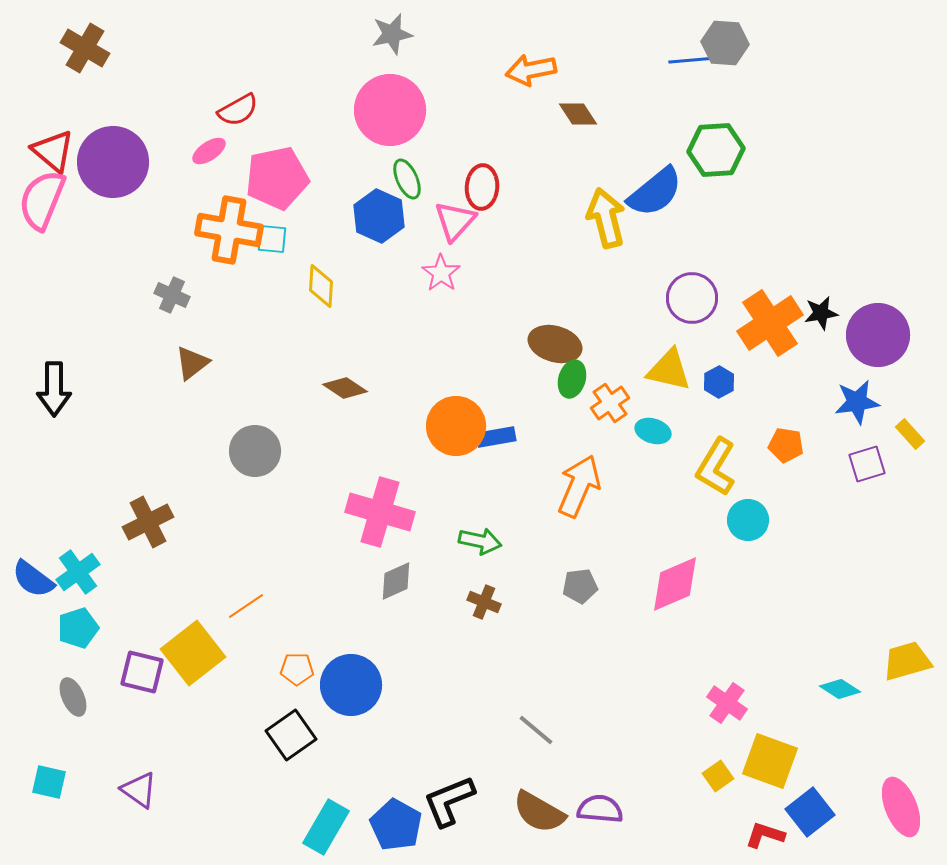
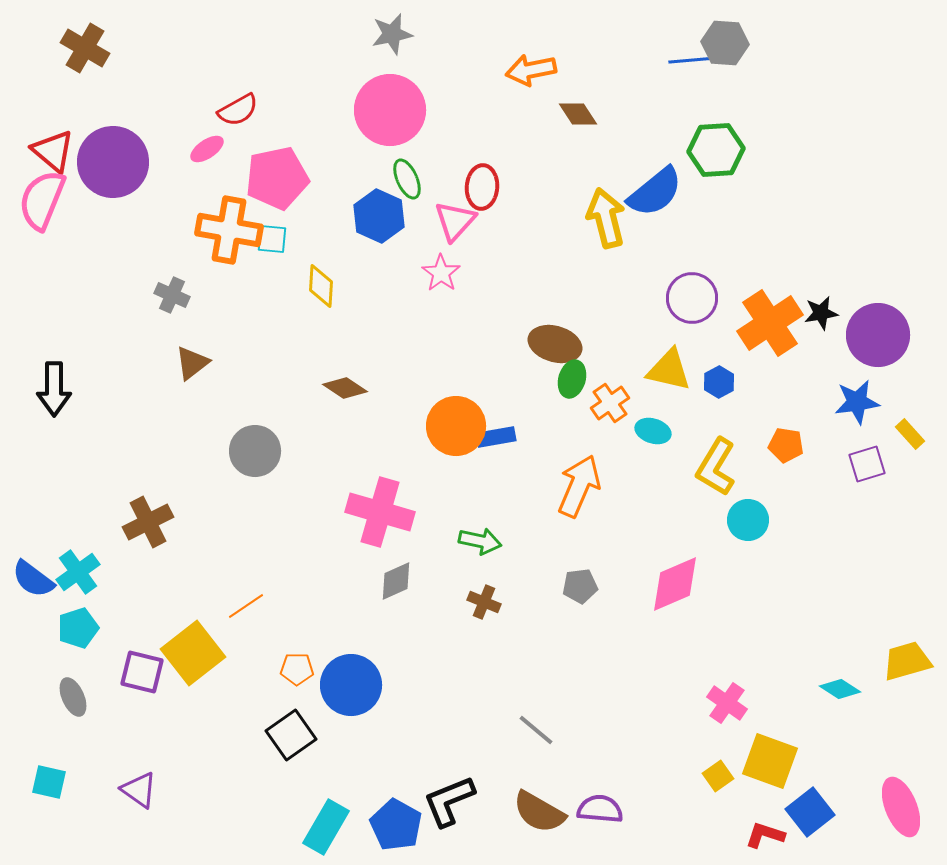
pink ellipse at (209, 151): moved 2 px left, 2 px up
